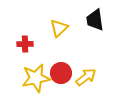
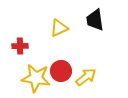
yellow triangle: rotated 18 degrees clockwise
red cross: moved 5 px left, 2 px down
red circle: moved 2 px up
yellow star: rotated 20 degrees clockwise
